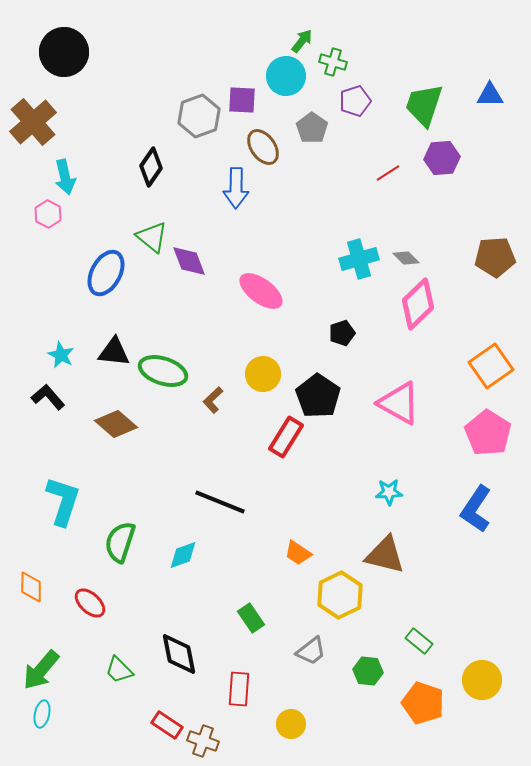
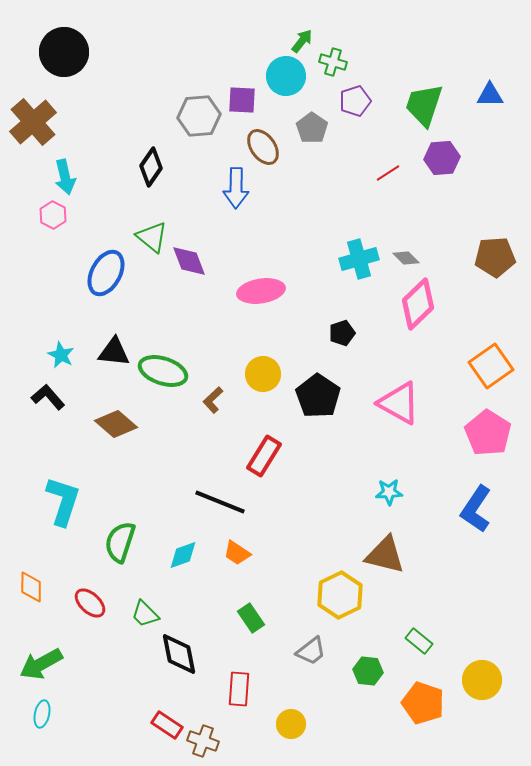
gray hexagon at (199, 116): rotated 15 degrees clockwise
pink hexagon at (48, 214): moved 5 px right, 1 px down
pink ellipse at (261, 291): rotated 45 degrees counterclockwise
red rectangle at (286, 437): moved 22 px left, 19 px down
orange trapezoid at (298, 553): moved 61 px left
green arrow at (41, 670): moved 6 px up; rotated 21 degrees clockwise
green trapezoid at (119, 670): moved 26 px right, 56 px up
